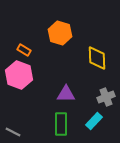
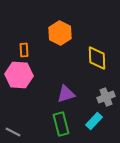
orange hexagon: rotated 10 degrees clockwise
orange rectangle: rotated 56 degrees clockwise
pink hexagon: rotated 16 degrees counterclockwise
purple triangle: rotated 18 degrees counterclockwise
green rectangle: rotated 15 degrees counterclockwise
